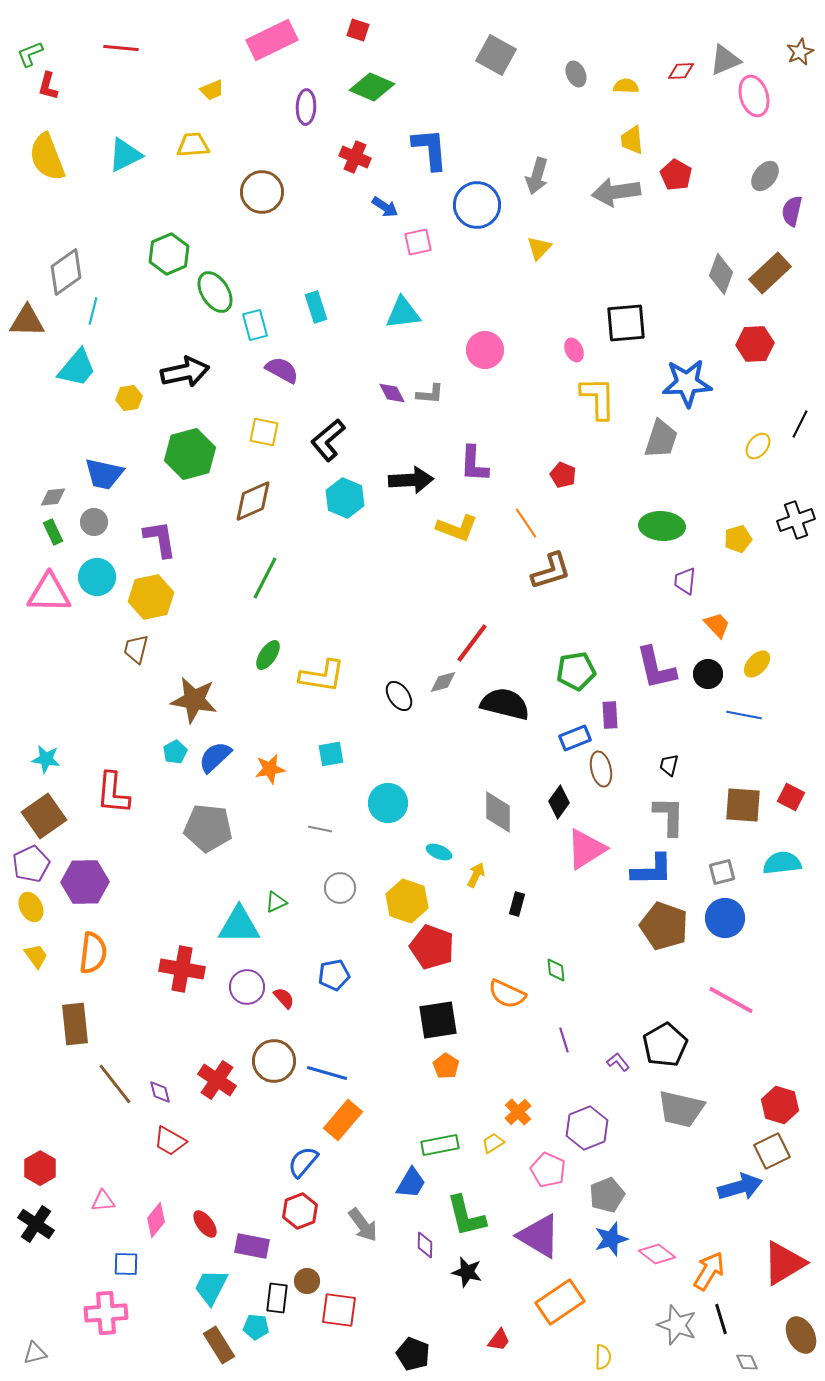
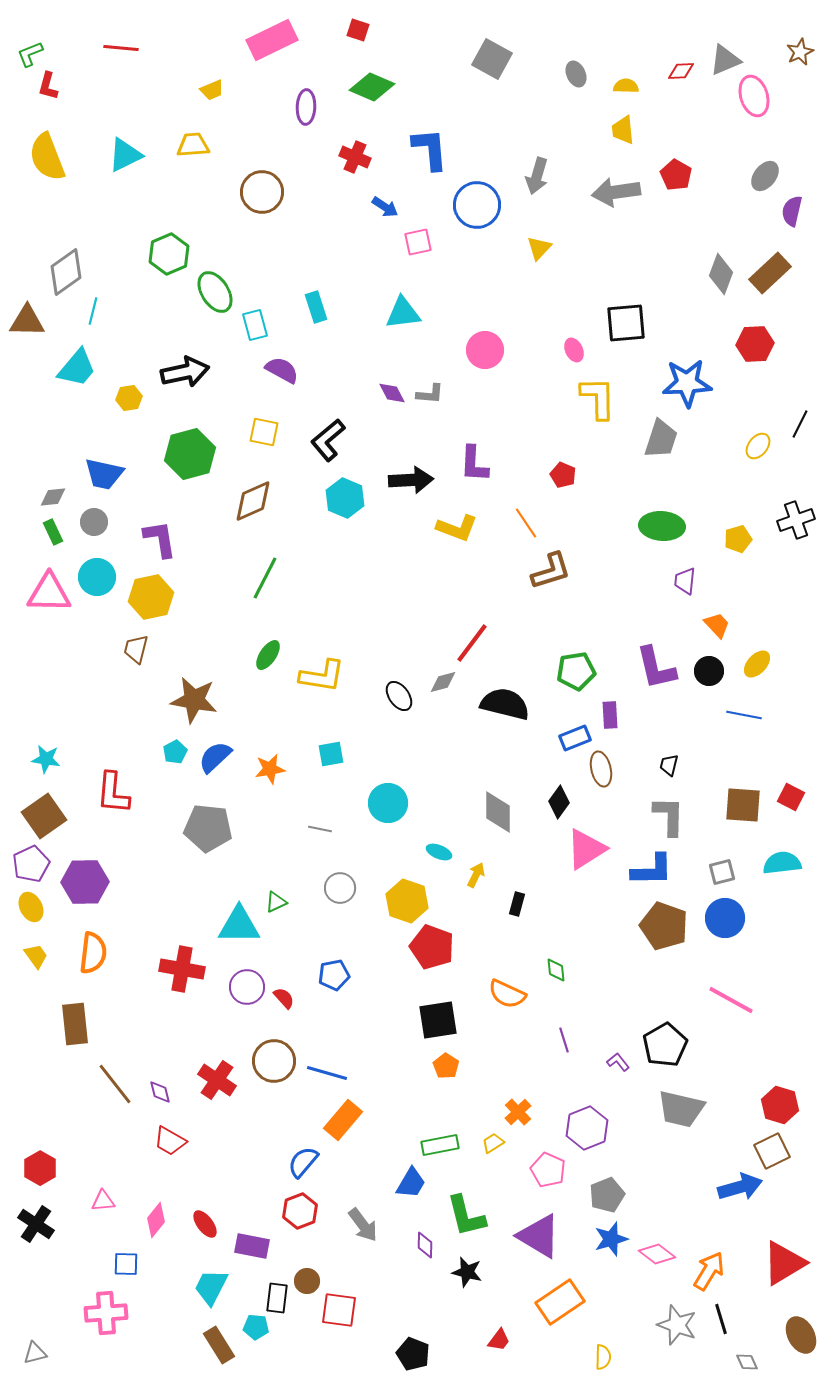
gray square at (496, 55): moved 4 px left, 4 px down
yellow trapezoid at (632, 140): moved 9 px left, 10 px up
black circle at (708, 674): moved 1 px right, 3 px up
